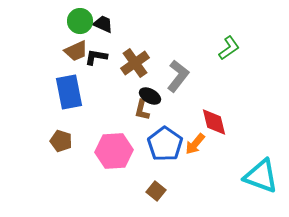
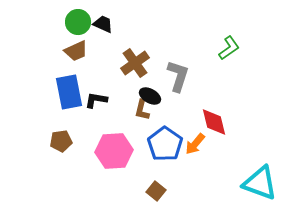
green circle: moved 2 px left, 1 px down
black L-shape: moved 43 px down
gray L-shape: rotated 20 degrees counterclockwise
brown pentagon: rotated 25 degrees counterclockwise
cyan triangle: moved 1 px left, 7 px down
